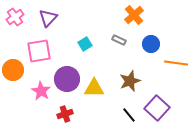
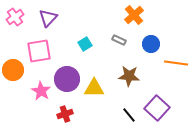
brown star: moved 1 px left, 5 px up; rotated 25 degrees clockwise
